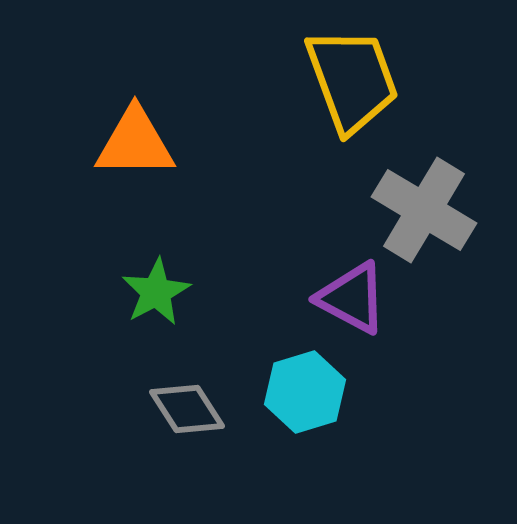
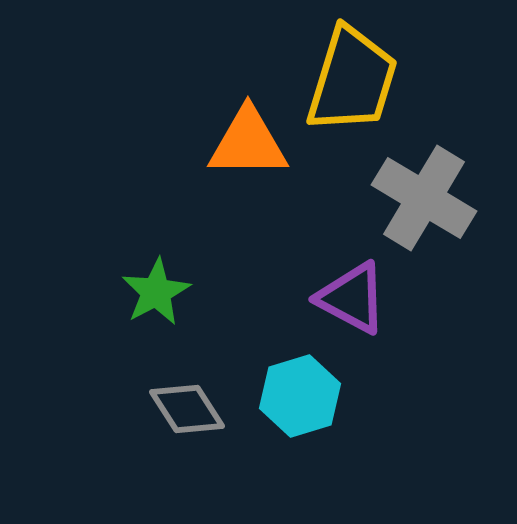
yellow trapezoid: rotated 37 degrees clockwise
orange triangle: moved 113 px right
gray cross: moved 12 px up
cyan hexagon: moved 5 px left, 4 px down
